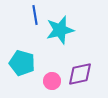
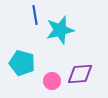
purple diamond: rotated 8 degrees clockwise
